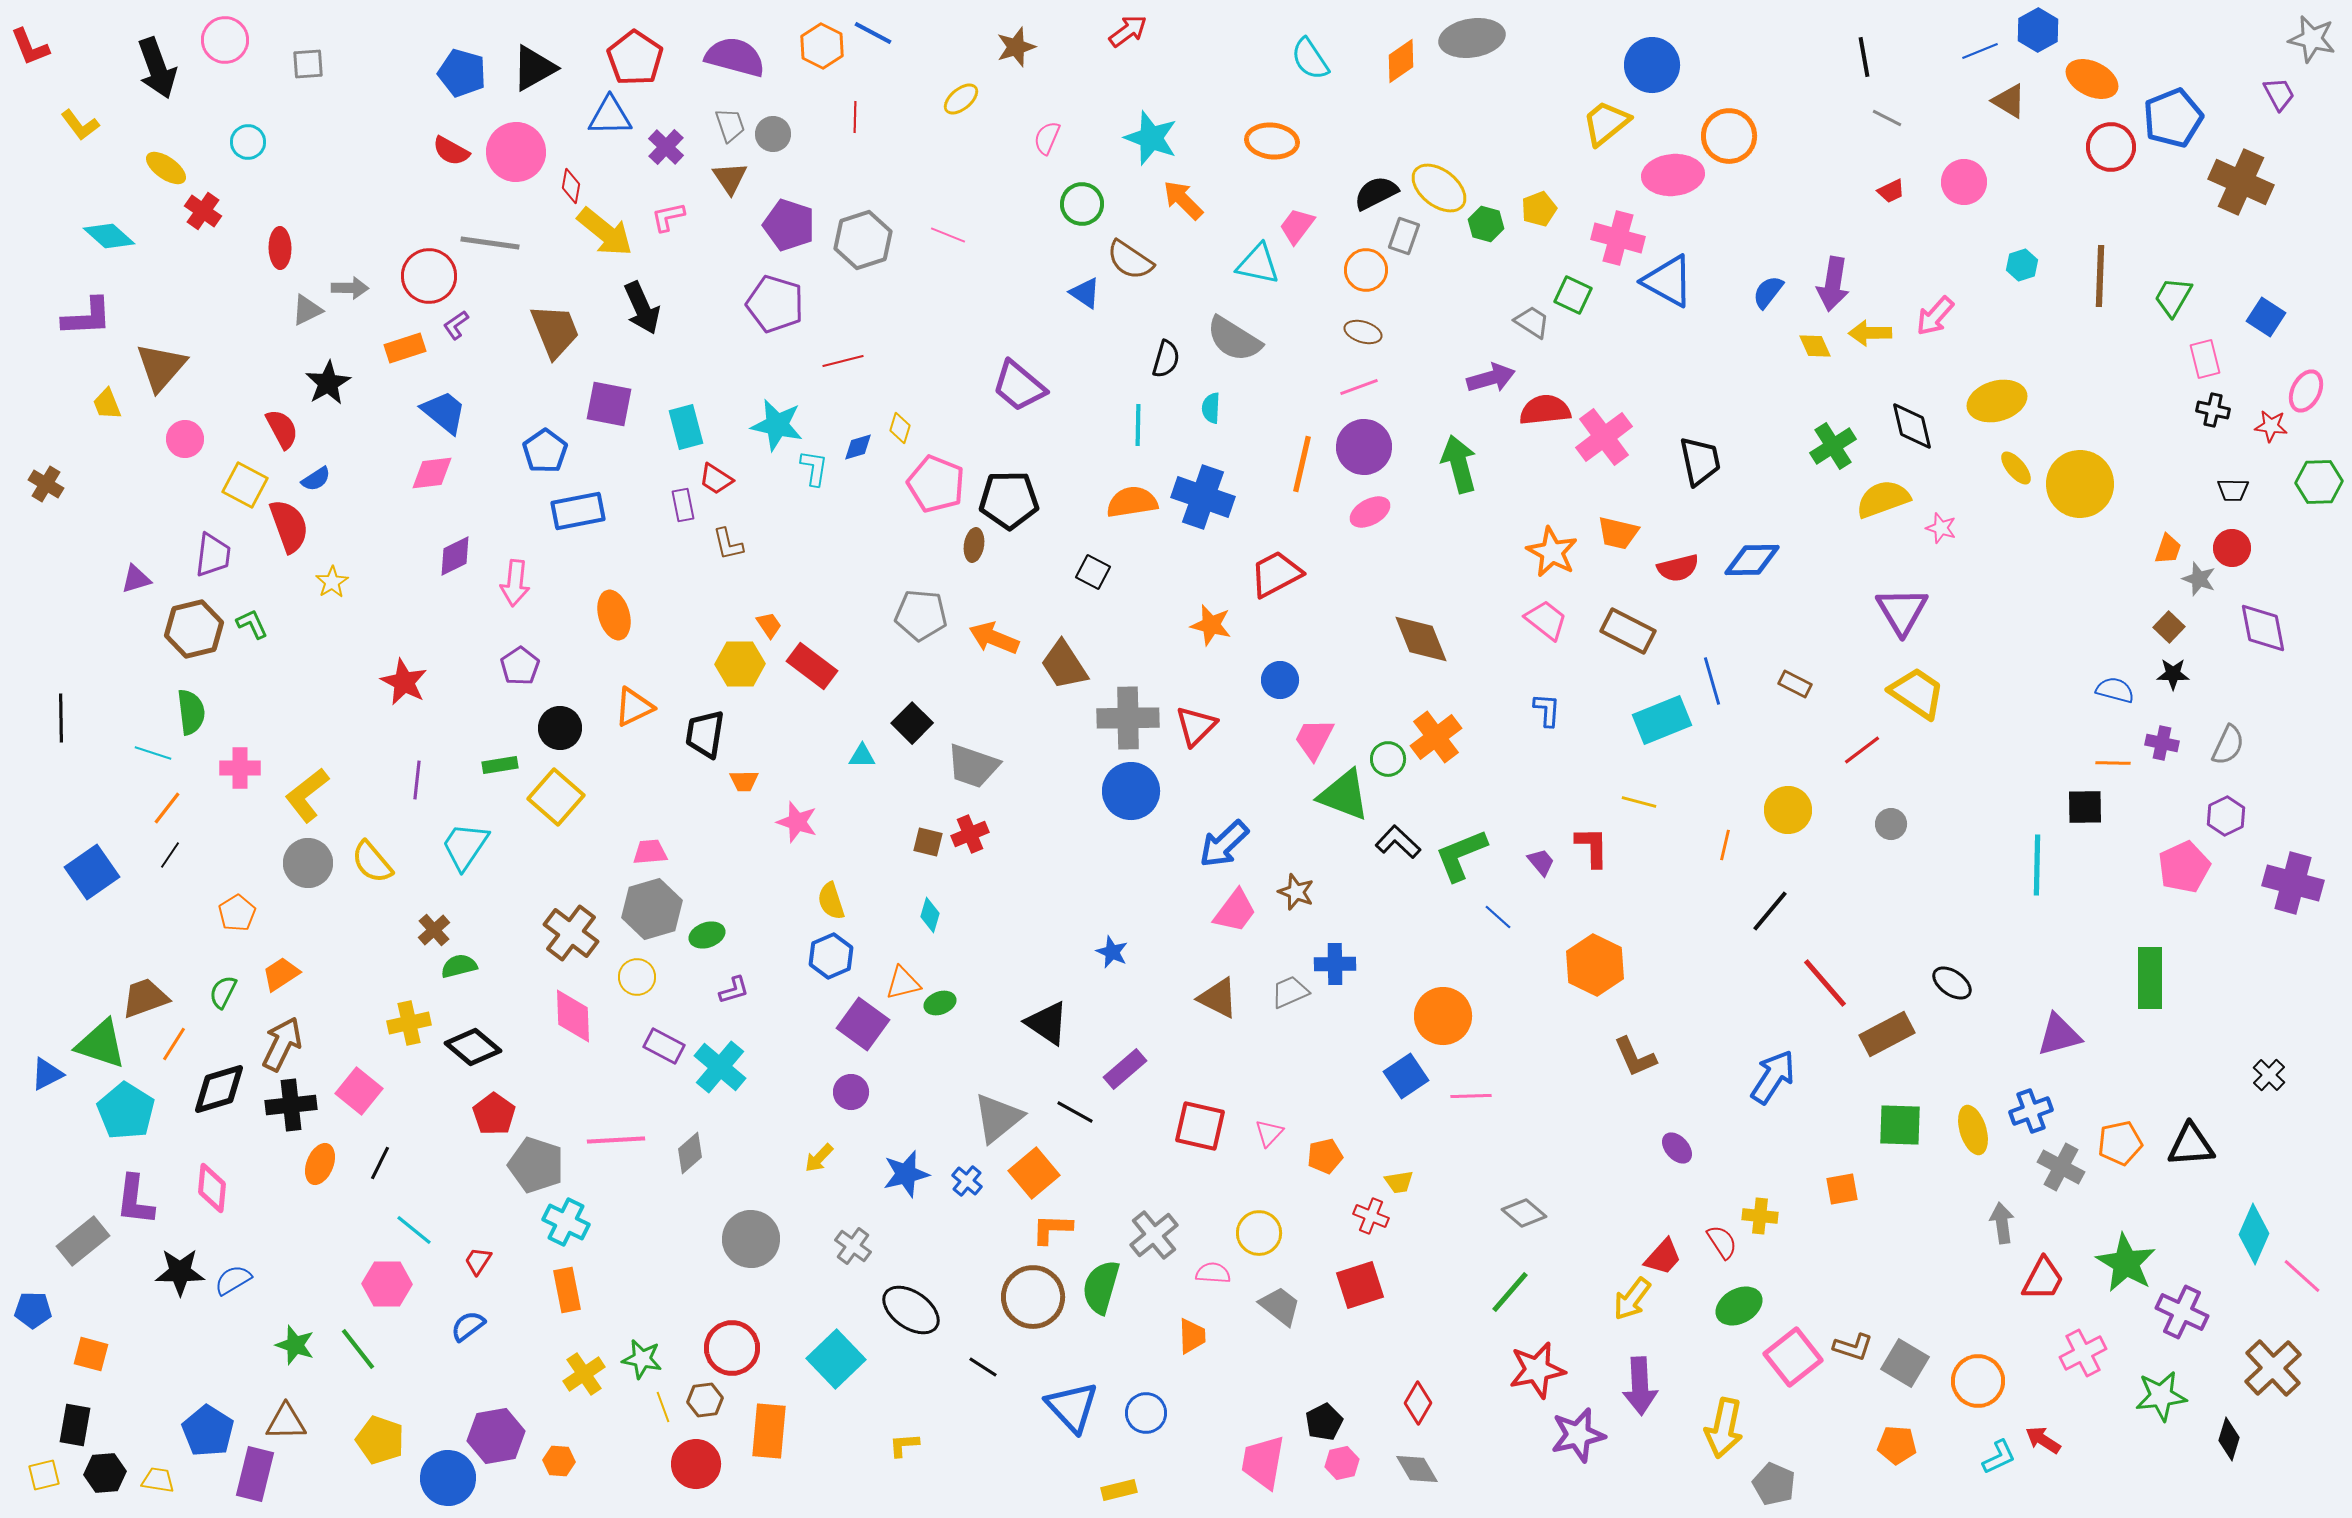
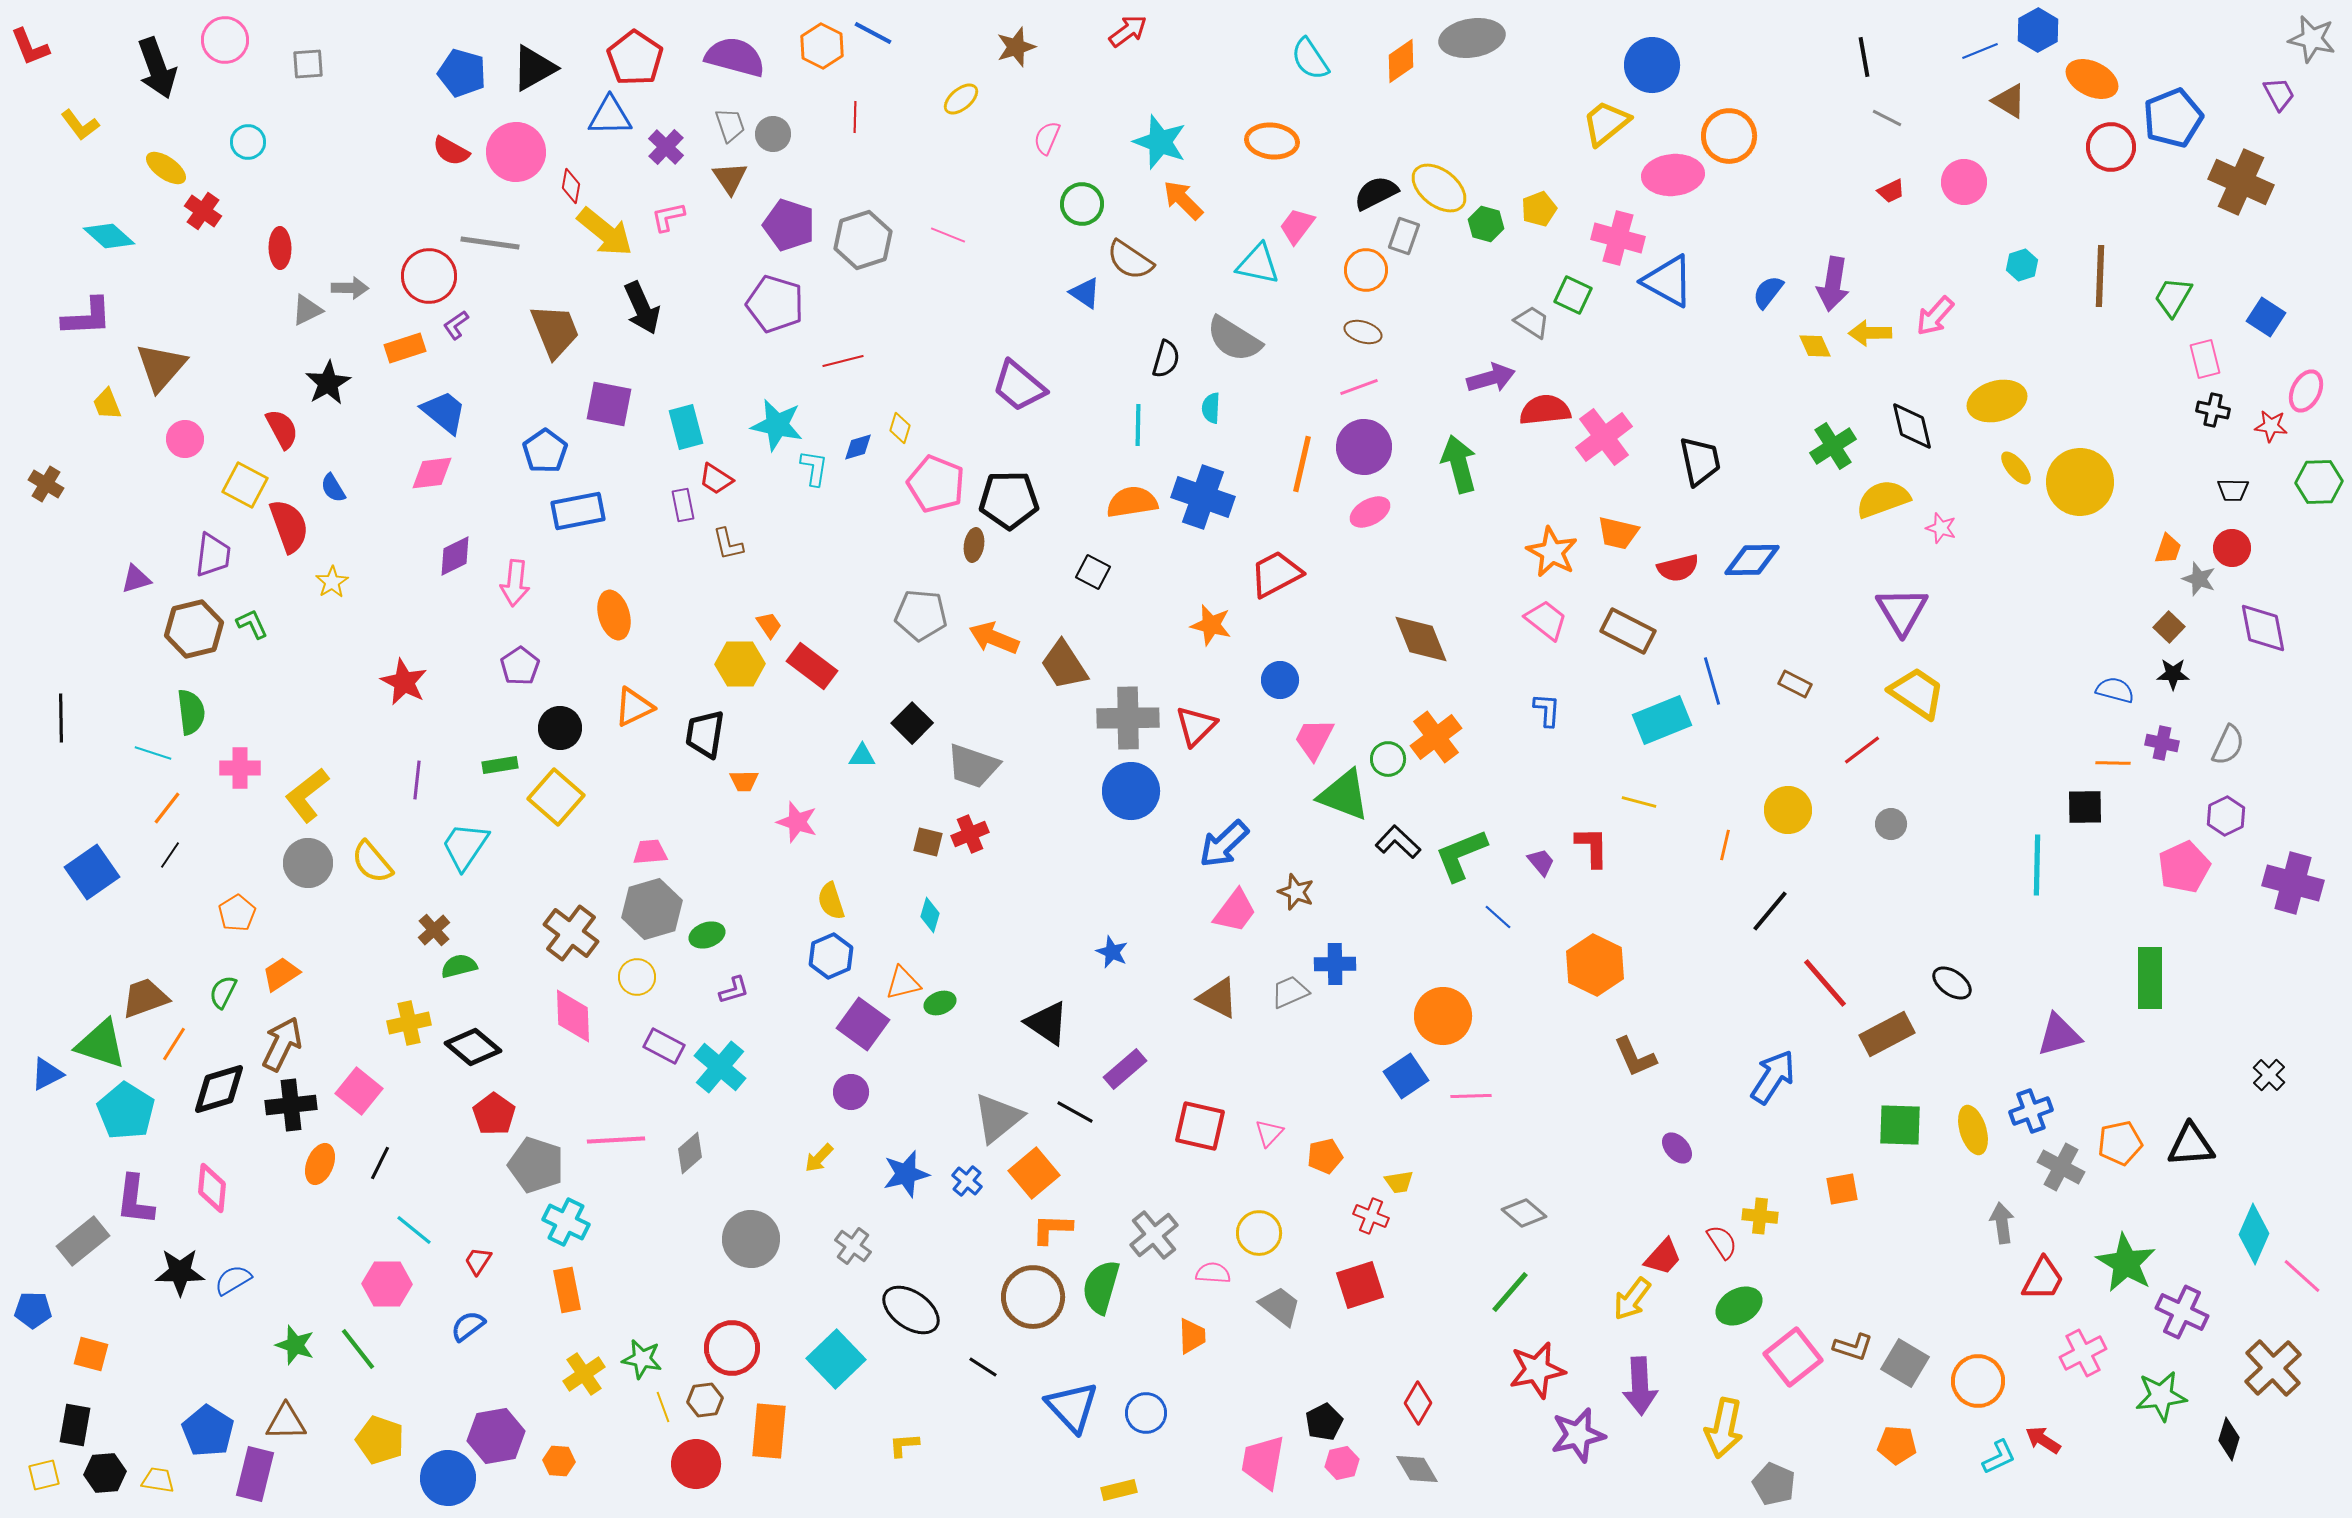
cyan star at (1151, 138): moved 9 px right, 4 px down
blue semicircle at (316, 479): moved 17 px right, 9 px down; rotated 92 degrees clockwise
yellow circle at (2080, 484): moved 2 px up
